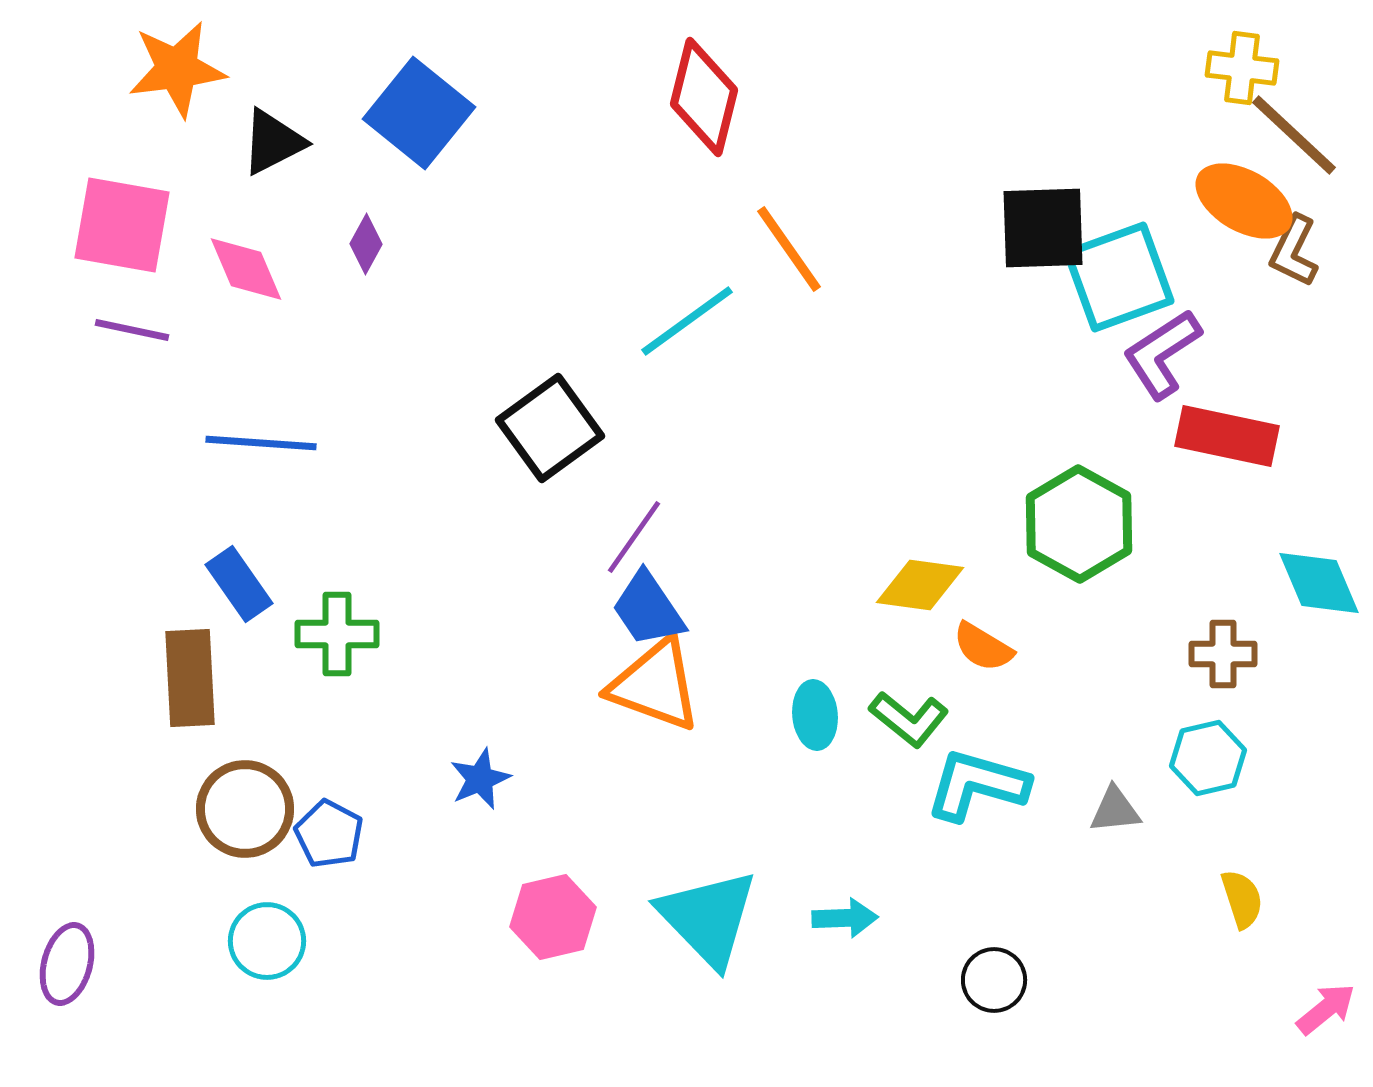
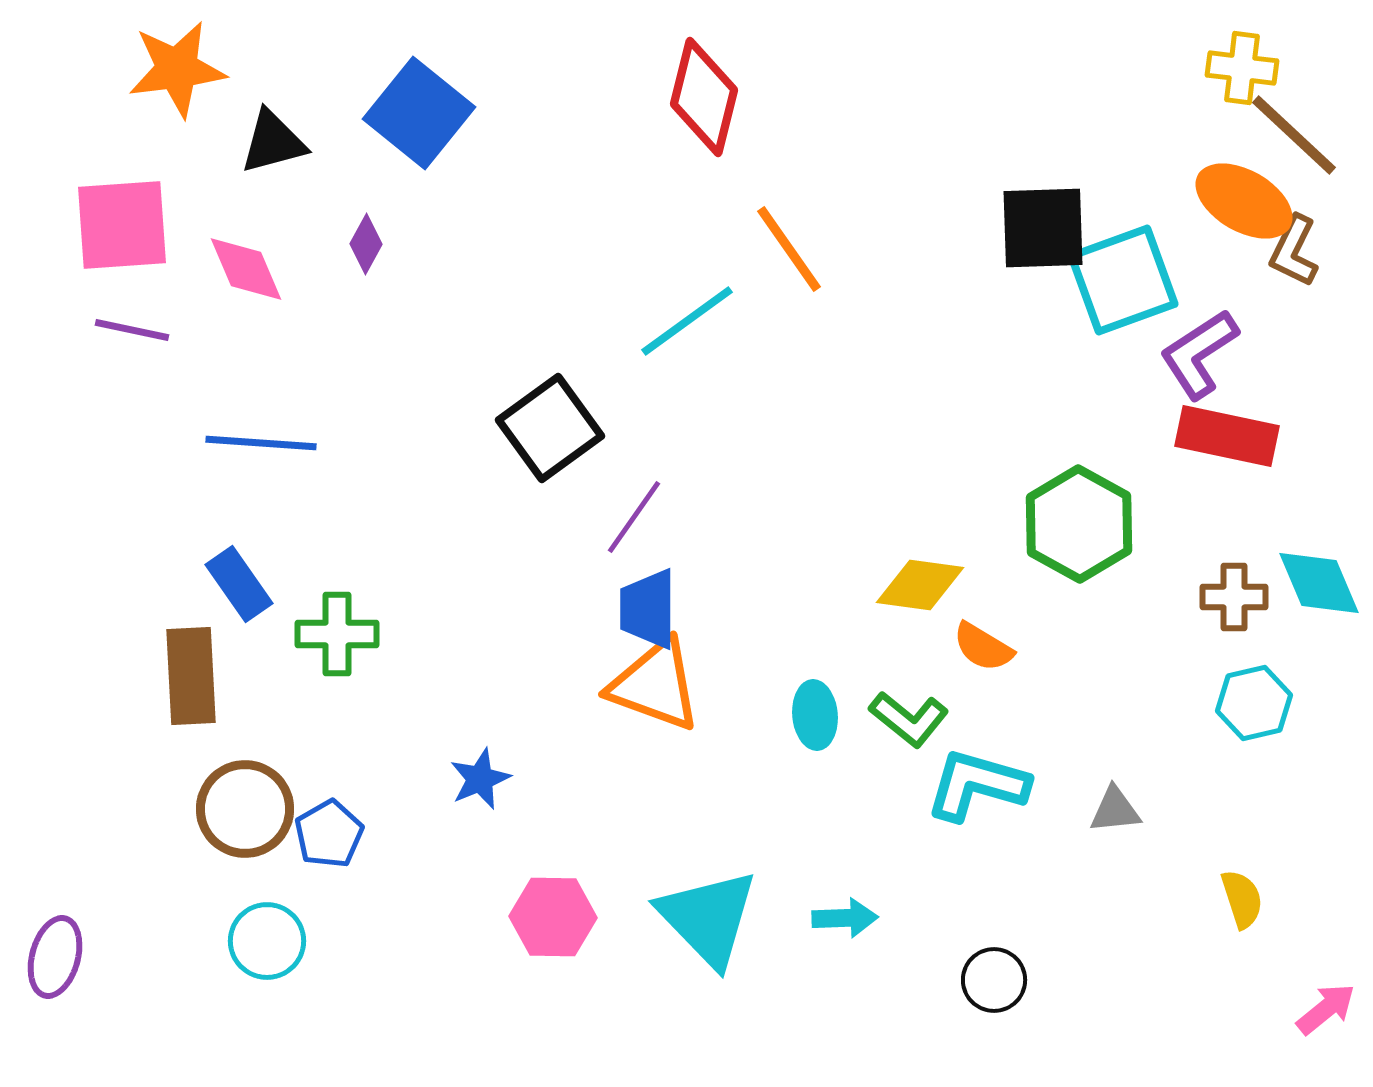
black triangle at (273, 142): rotated 12 degrees clockwise
pink square at (122, 225): rotated 14 degrees counterclockwise
cyan square at (1119, 277): moved 4 px right, 3 px down
purple L-shape at (1162, 354): moved 37 px right
purple line at (634, 537): moved 20 px up
blue trapezoid at (648, 609): rotated 34 degrees clockwise
brown cross at (1223, 654): moved 11 px right, 57 px up
brown rectangle at (190, 678): moved 1 px right, 2 px up
cyan hexagon at (1208, 758): moved 46 px right, 55 px up
blue pentagon at (329, 834): rotated 14 degrees clockwise
pink hexagon at (553, 917): rotated 14 degrees clockwise
purple ellipse at (67, 964): moved 12 px left, 7 px up
